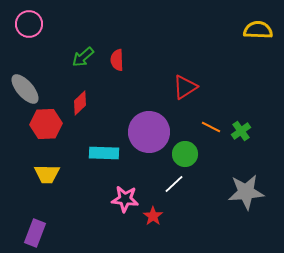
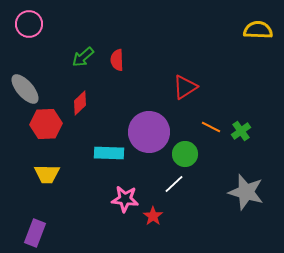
cyan rectangle: moved 5 px right
gray star: rotated 21 degrees clockwise
